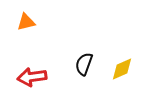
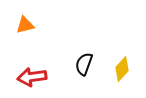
orange triangle: moved 1 px left, 3 px down
yellow diamond: rotated 25 degrees counterclockwise
